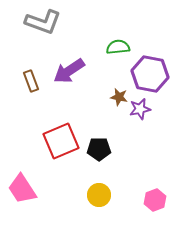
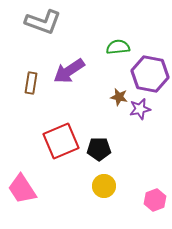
brown rectangle: moved 2 px down; rotated 30 degrees clockwise
yellow circle: moved 5 px right, 9 px up
